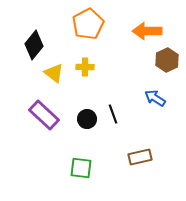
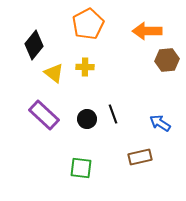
brown hexagon: rotated 20 degrees clockwise
blue arrow: moved 5 px right, 25 px down
